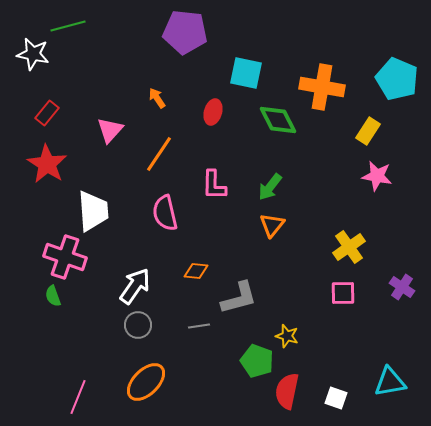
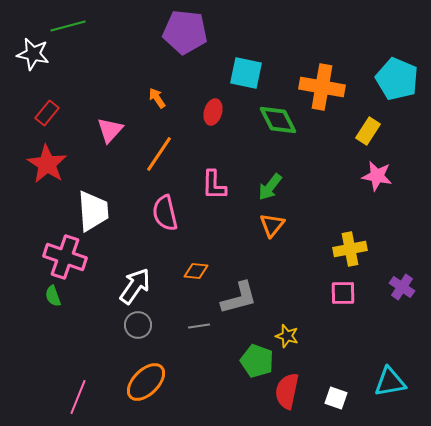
yellow cross: moved 1 px right, 2 px down; rotated 24 degrees clockwise
